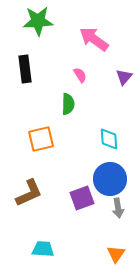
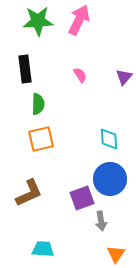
pink arrow: moved 15 px left, 19 px up; rotated 80 degrees clockwise
green semicircle: moved 30 px left
gray arrow: moved 17 px left, 13 px down
